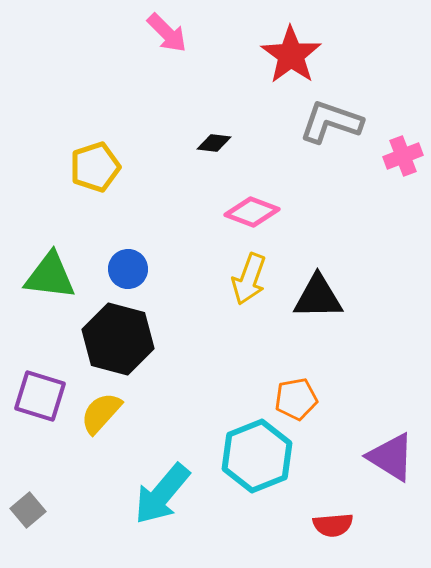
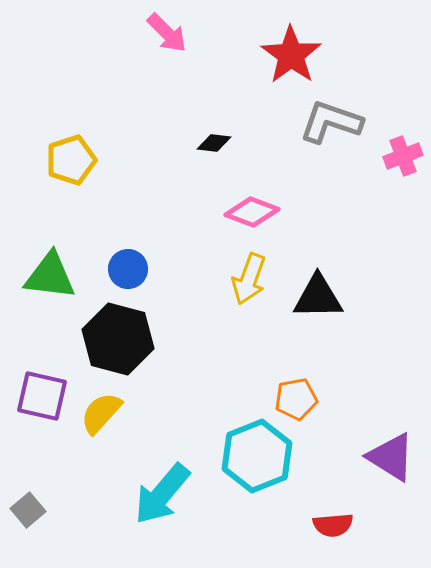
yellow pentagon: moved 24 px left, 7 px up
purple square: moved 2 px right; rotated 4 degrees counterclockwise
